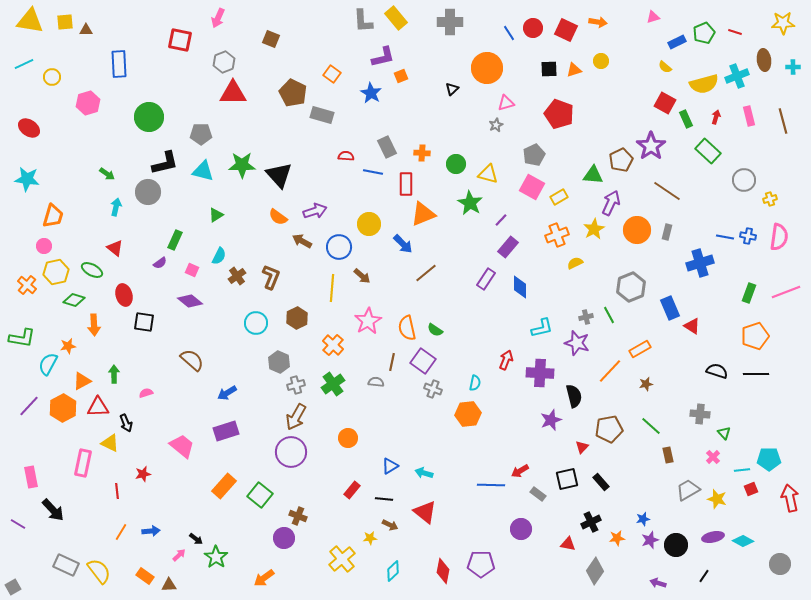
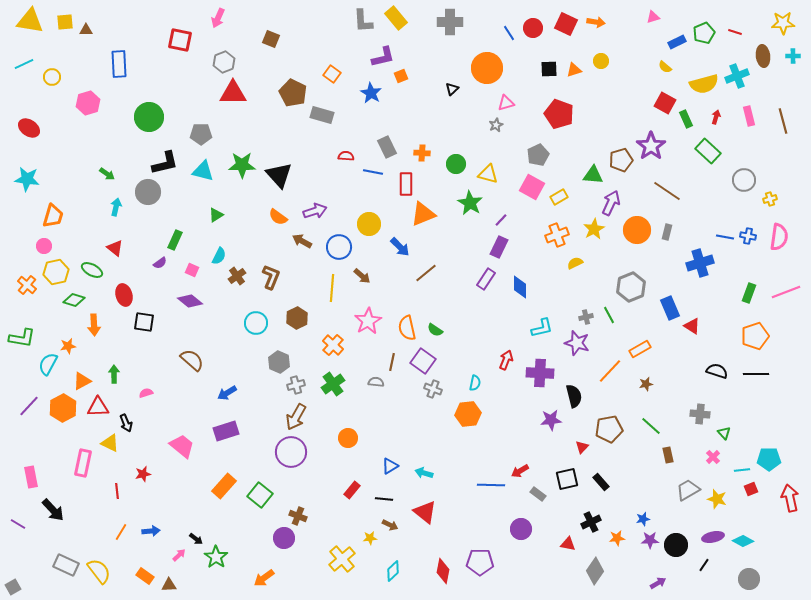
orange arrow at (598, 22): moved 2 px left
red square at (566, 30): moved 6 px up
brown ellipse at (764, 60): moved 1 px left, 4 px up
cyan cross at (793, 67): moved 11 px up
gray pentagon at (534, 155): moved 4 px right
brown pentagon at (621, 160): rotated 10 degrees clockwise
blue arrow at (403, 244): moved 3 px left, 3 px down
purple rectangle at (508, 247): moved 9 px left; rotated 15 degrees counterclockwise
purple star at (551, 420): rotated 15 degrees clockwise
purple star at (650, 540): rotated 18 degrees clockwise
purple pentagon at (481, 564): moved 1 px left, 2 px up
gray circle at (780, 564): moved 31 px left, 15 px down
black line at (704, 576): moved 11 px up
purple arrow at (658, 583): rotated 133 degrees clockwise
